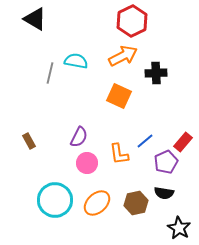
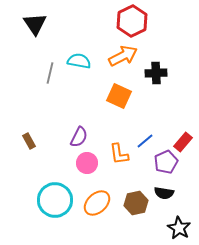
black triangle: moved 5 px down; rotated 25 degrees clockwise
cyan semicircle: moved 3 px right
